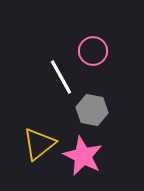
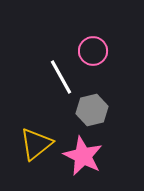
gray hexagon: rotated 24 degrees counterclockwise
yellow triangle: moved 3 px left
